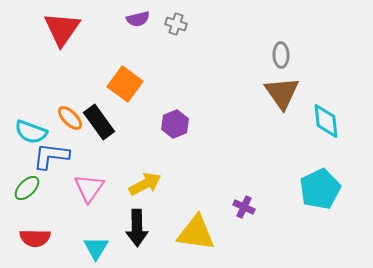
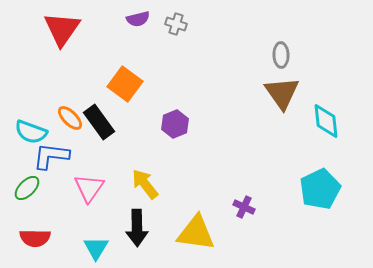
yellow arrow: rotated 100 degrees counterclockwise
